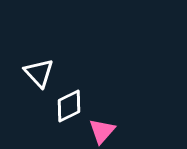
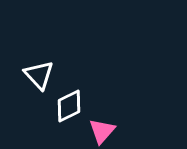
white triangle: moved 2 px down
